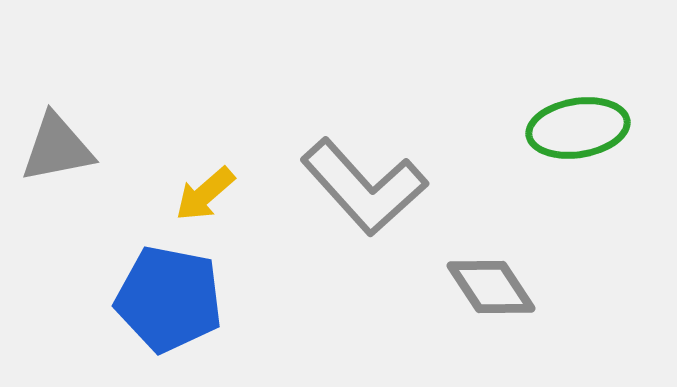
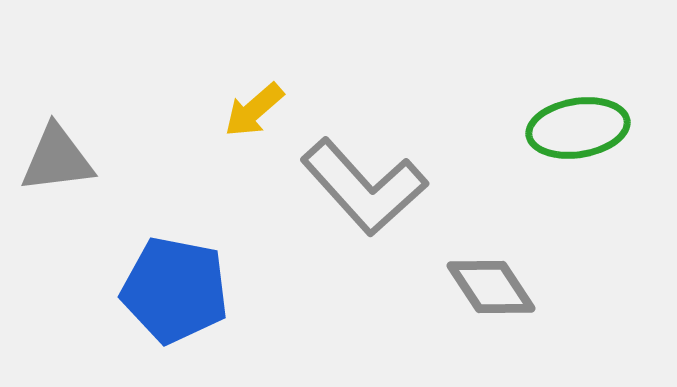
gray triangle: moved 11 px down; rotated 4 degrees clockwise
yellow arrow: moved 49 px right, 84 px up
blue pentagon: moved 6 px right, 9 px up
